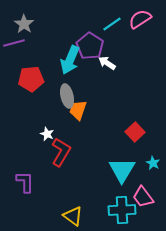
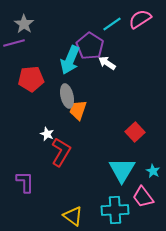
cyan star: moved 8 px down
cyan cross: moved 7 px left
